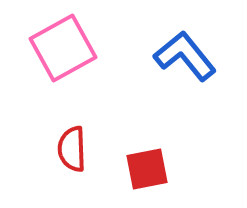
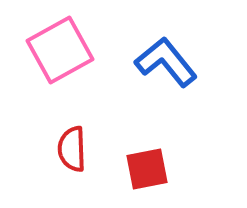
pink square: moved 3 px left, 2 px down
blue L-shape: moved 19 px left, 6 px down
